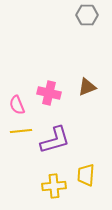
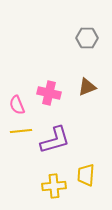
gray hexagon: moved 23 px down
